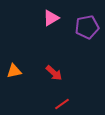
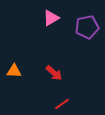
orange triangle: rotated 14 degrees clockwise
